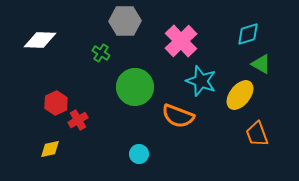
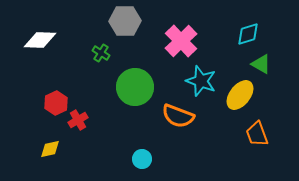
cyan circle: moved 3 px right, 5 px down
